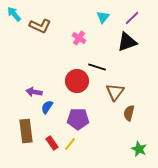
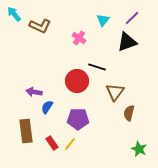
cyan triangle: moved 3 px down
